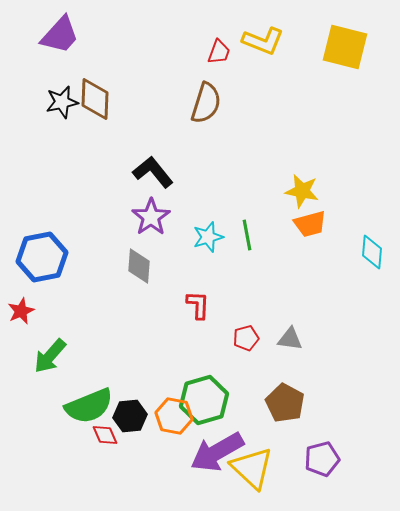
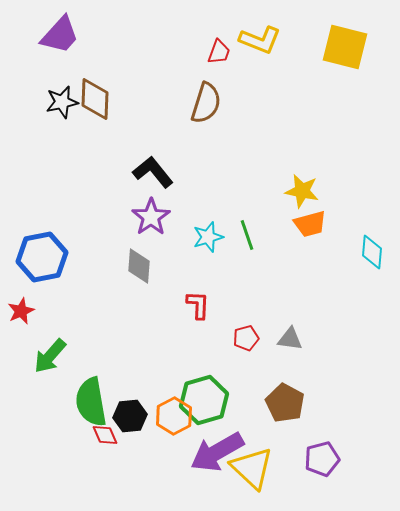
yellow L-shape: moved 3 px left, 1 px up
green line: rotated 8 degrees counterclockwise
green semicircle: moved 2 px right, 4 px up; rotated 102 degrees clockwise
orange hexagon: rotated 21 degrees clockwise
